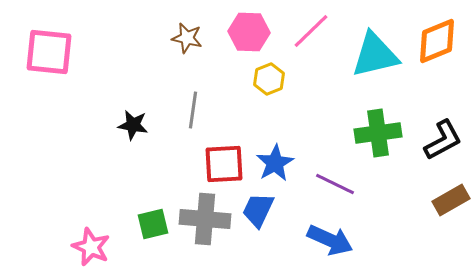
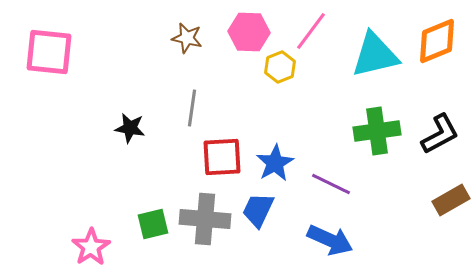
pink line: rotated 9 degrees counterclockwise
yellow hexagon: moved 11 px right, 12 px up
gray line: moved 1 px left, 2 px up
black star: moved 3 px left, 3 px down
green cross: moved 1 px left, 2 px up
black L-shape: moved 3 px left, 6 px up
red square: moved 2 px left, 7 px up
purple line: moved 4 px left
pink star: rotated 15 degrees clockwise
